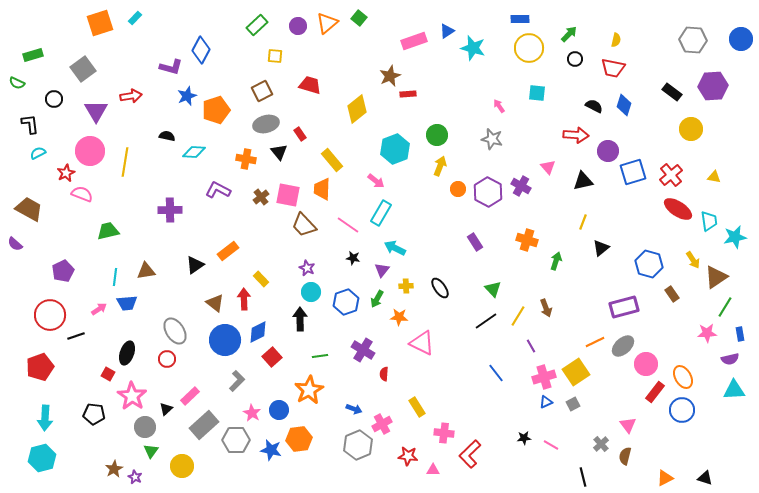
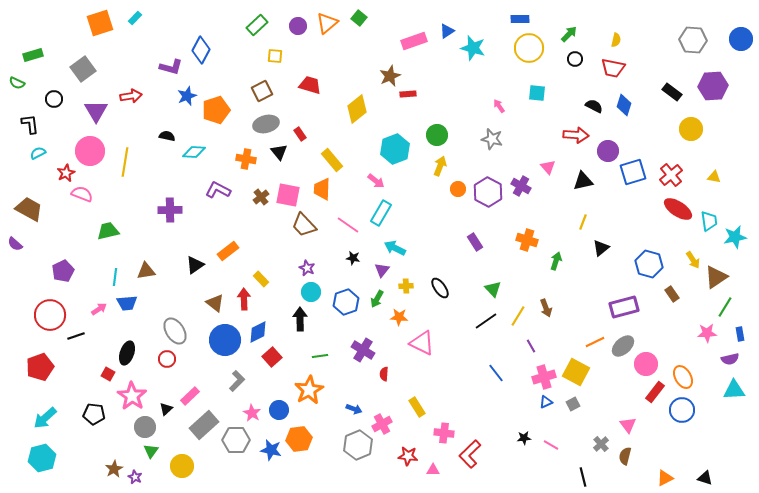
yellow square at (576, 372): rotated 28 degrees counterclockwise
cyan arrow at (45, 418): rotated 45 degrees clockwise
